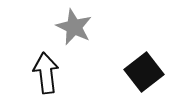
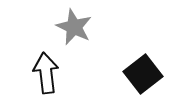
black square: moved 1 px left, 2 px down
